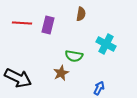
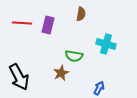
cyan cross: rotated 12 degrees counterclockwise
black arrow: moved 1 px right, 1 px up; rotated 36 degrees clockwise
